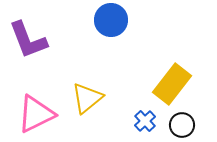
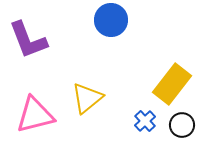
pink triangle: moved 1 px left, 1 px down; rotated 12 degrees clockwise
